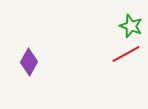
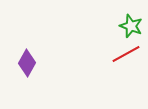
purple diamond: moved 2 px left, 1 px down
